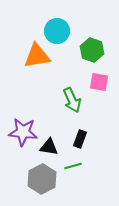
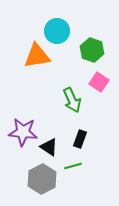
pink square: rotated 24 degrees clockwise
black triangle: rotated 24 degrees clockwise
